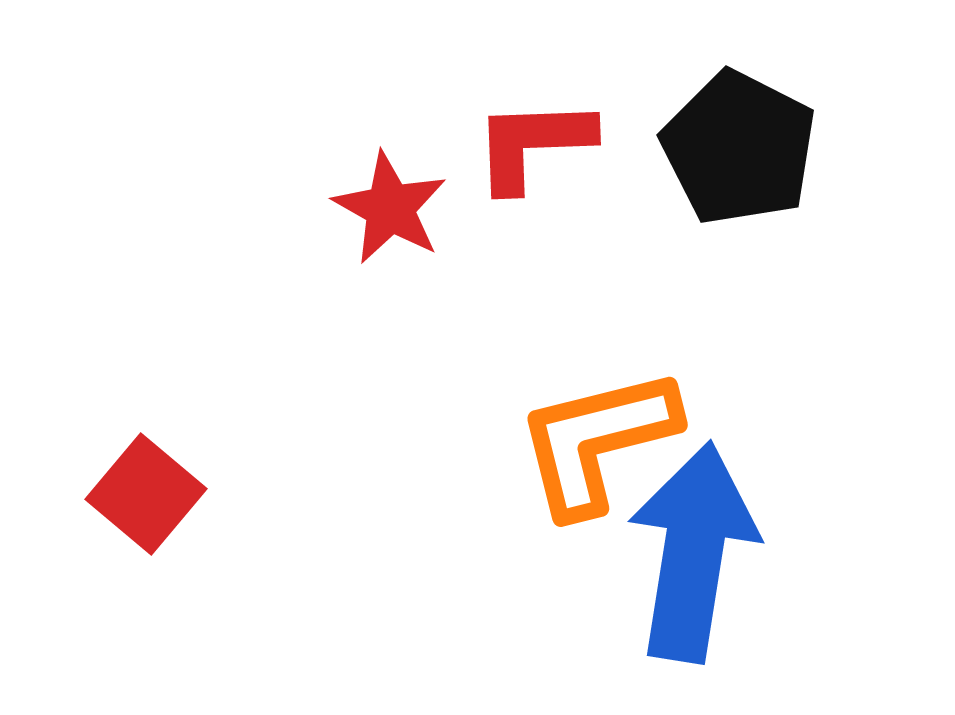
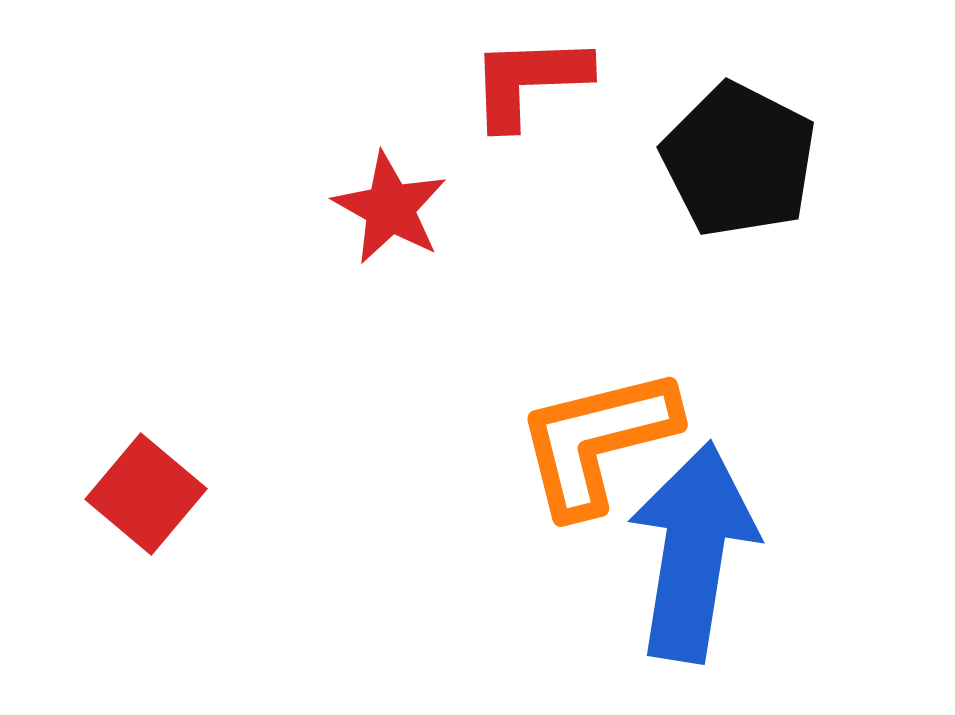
red L-shape: moved 4 px left, 63 px up
black pentagon: moved 12 px down
